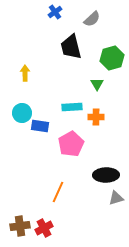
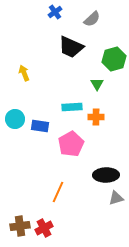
black trapezoid: rotated 52 degrees counterclockwise
green hexagon: moved 2 px right, 1 px down
yellow arrow: moved 1 px left; rotated 21 degrees counterclockwise
cyan circle: moved 7 px left, 6 px down
